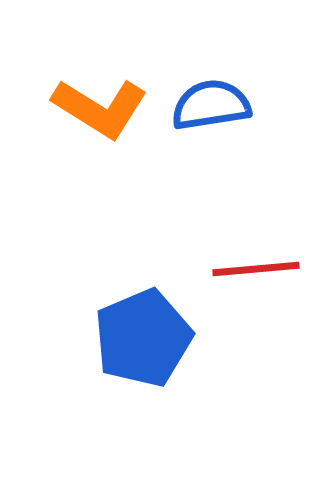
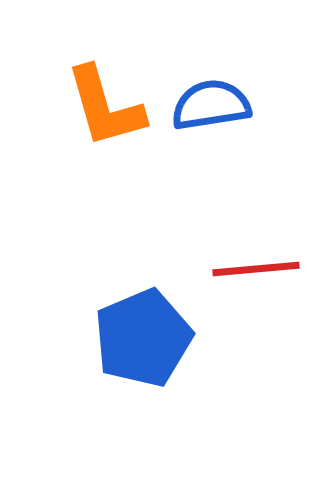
orange L-shape: moved 5 px right, 1 px up; rotated 42 degrees clockwise
